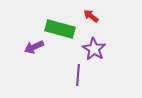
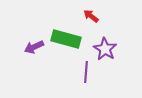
green rectangle: moved 6 px right, 10 px down
purple star: moved 11 px right
purple line: moved 8 px right, 3 px up
